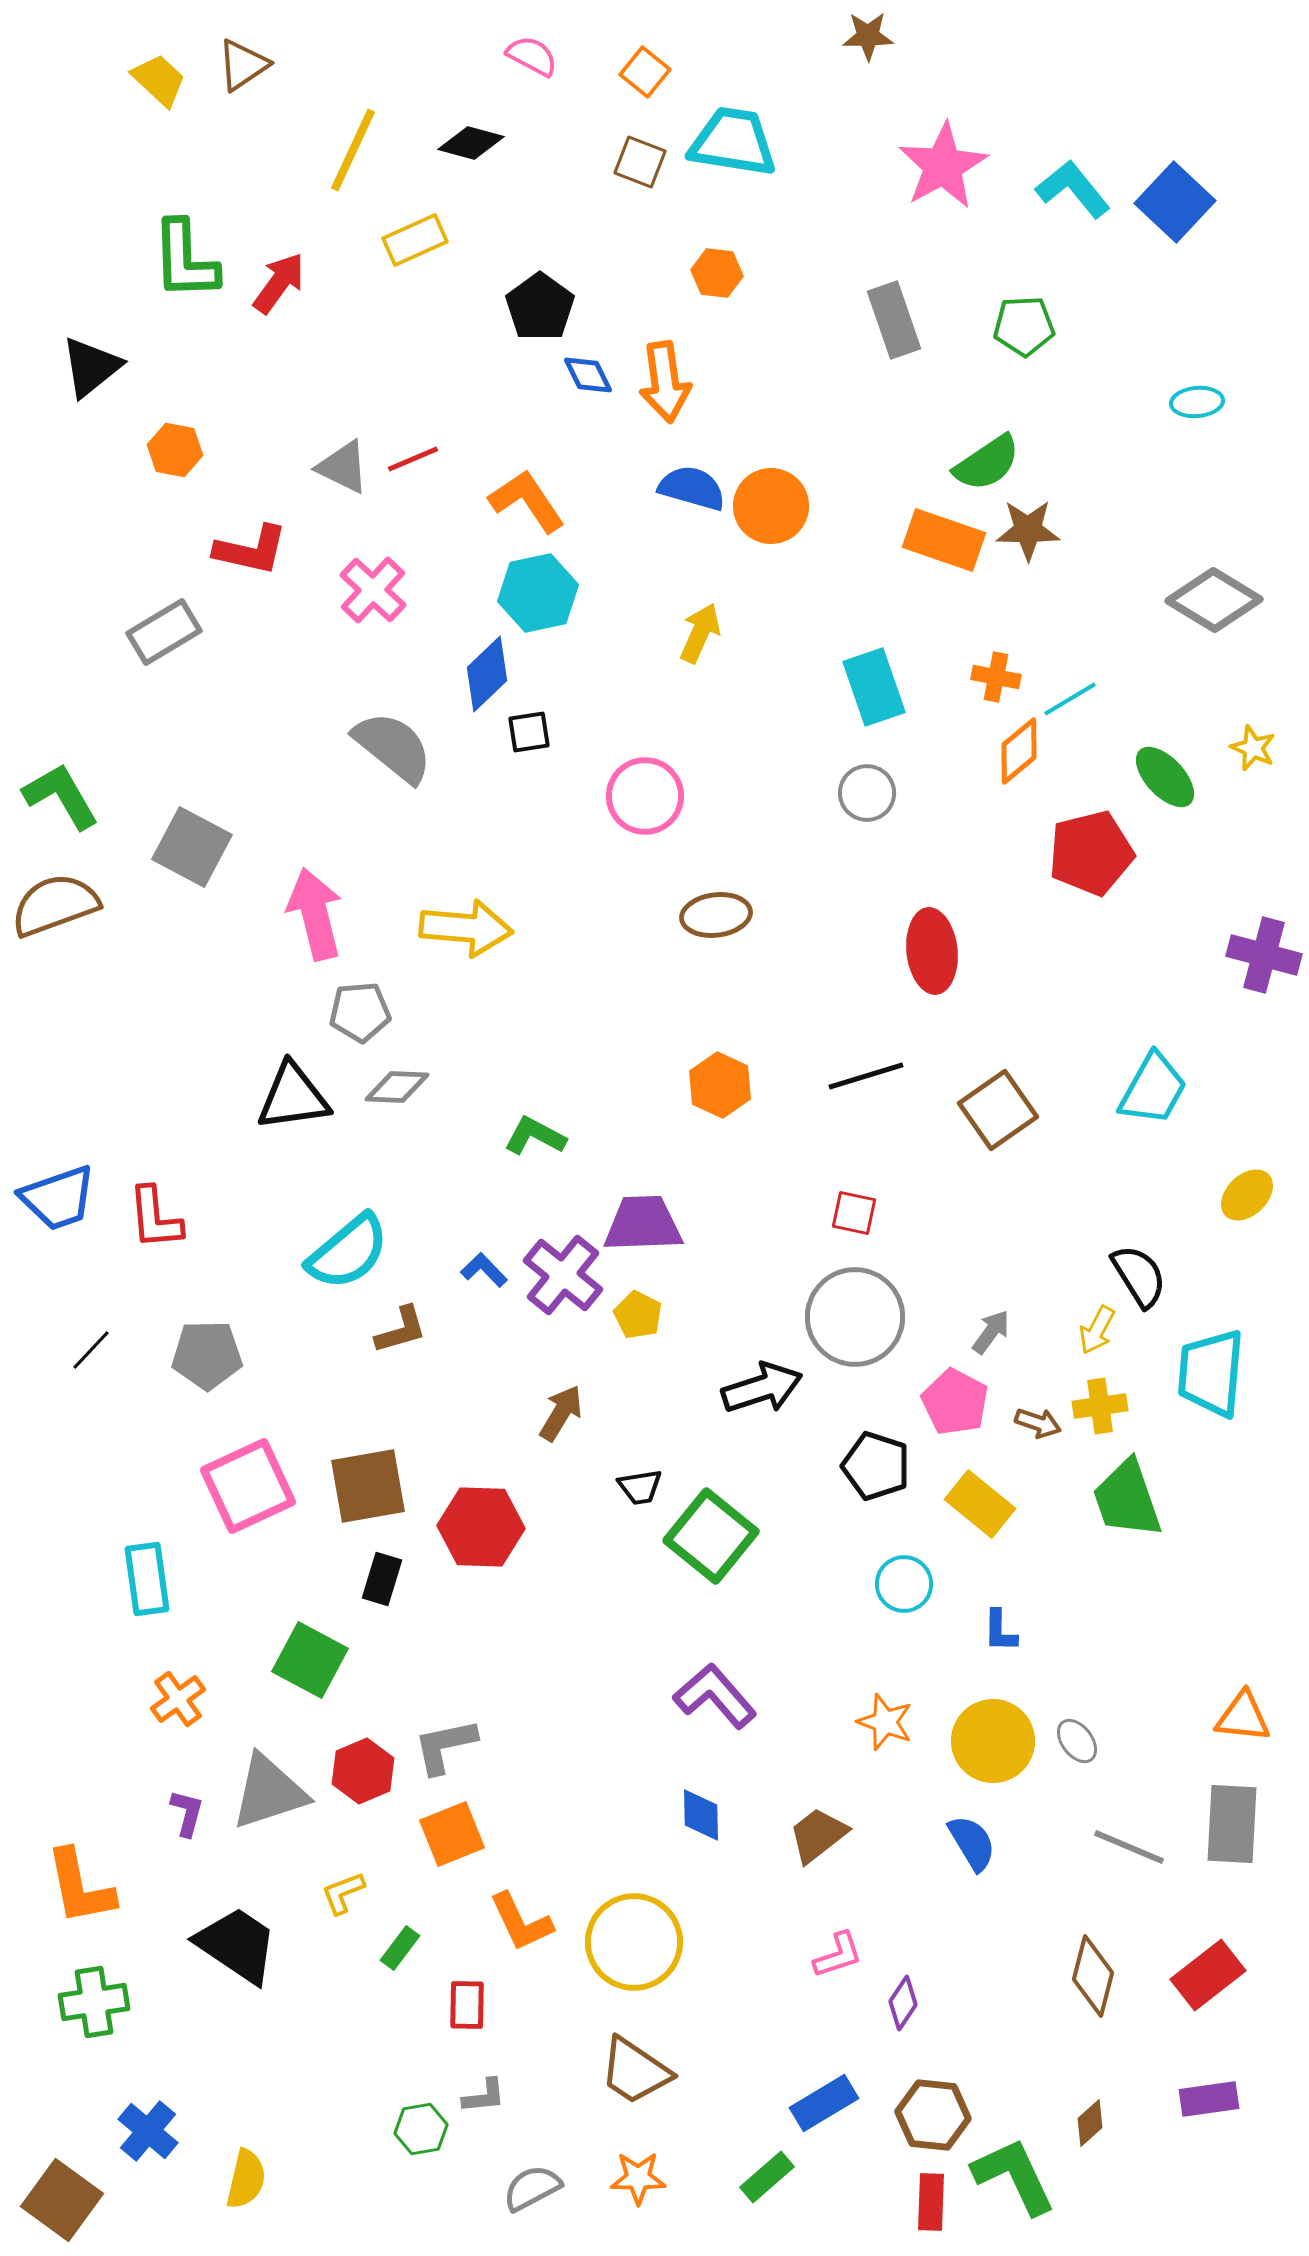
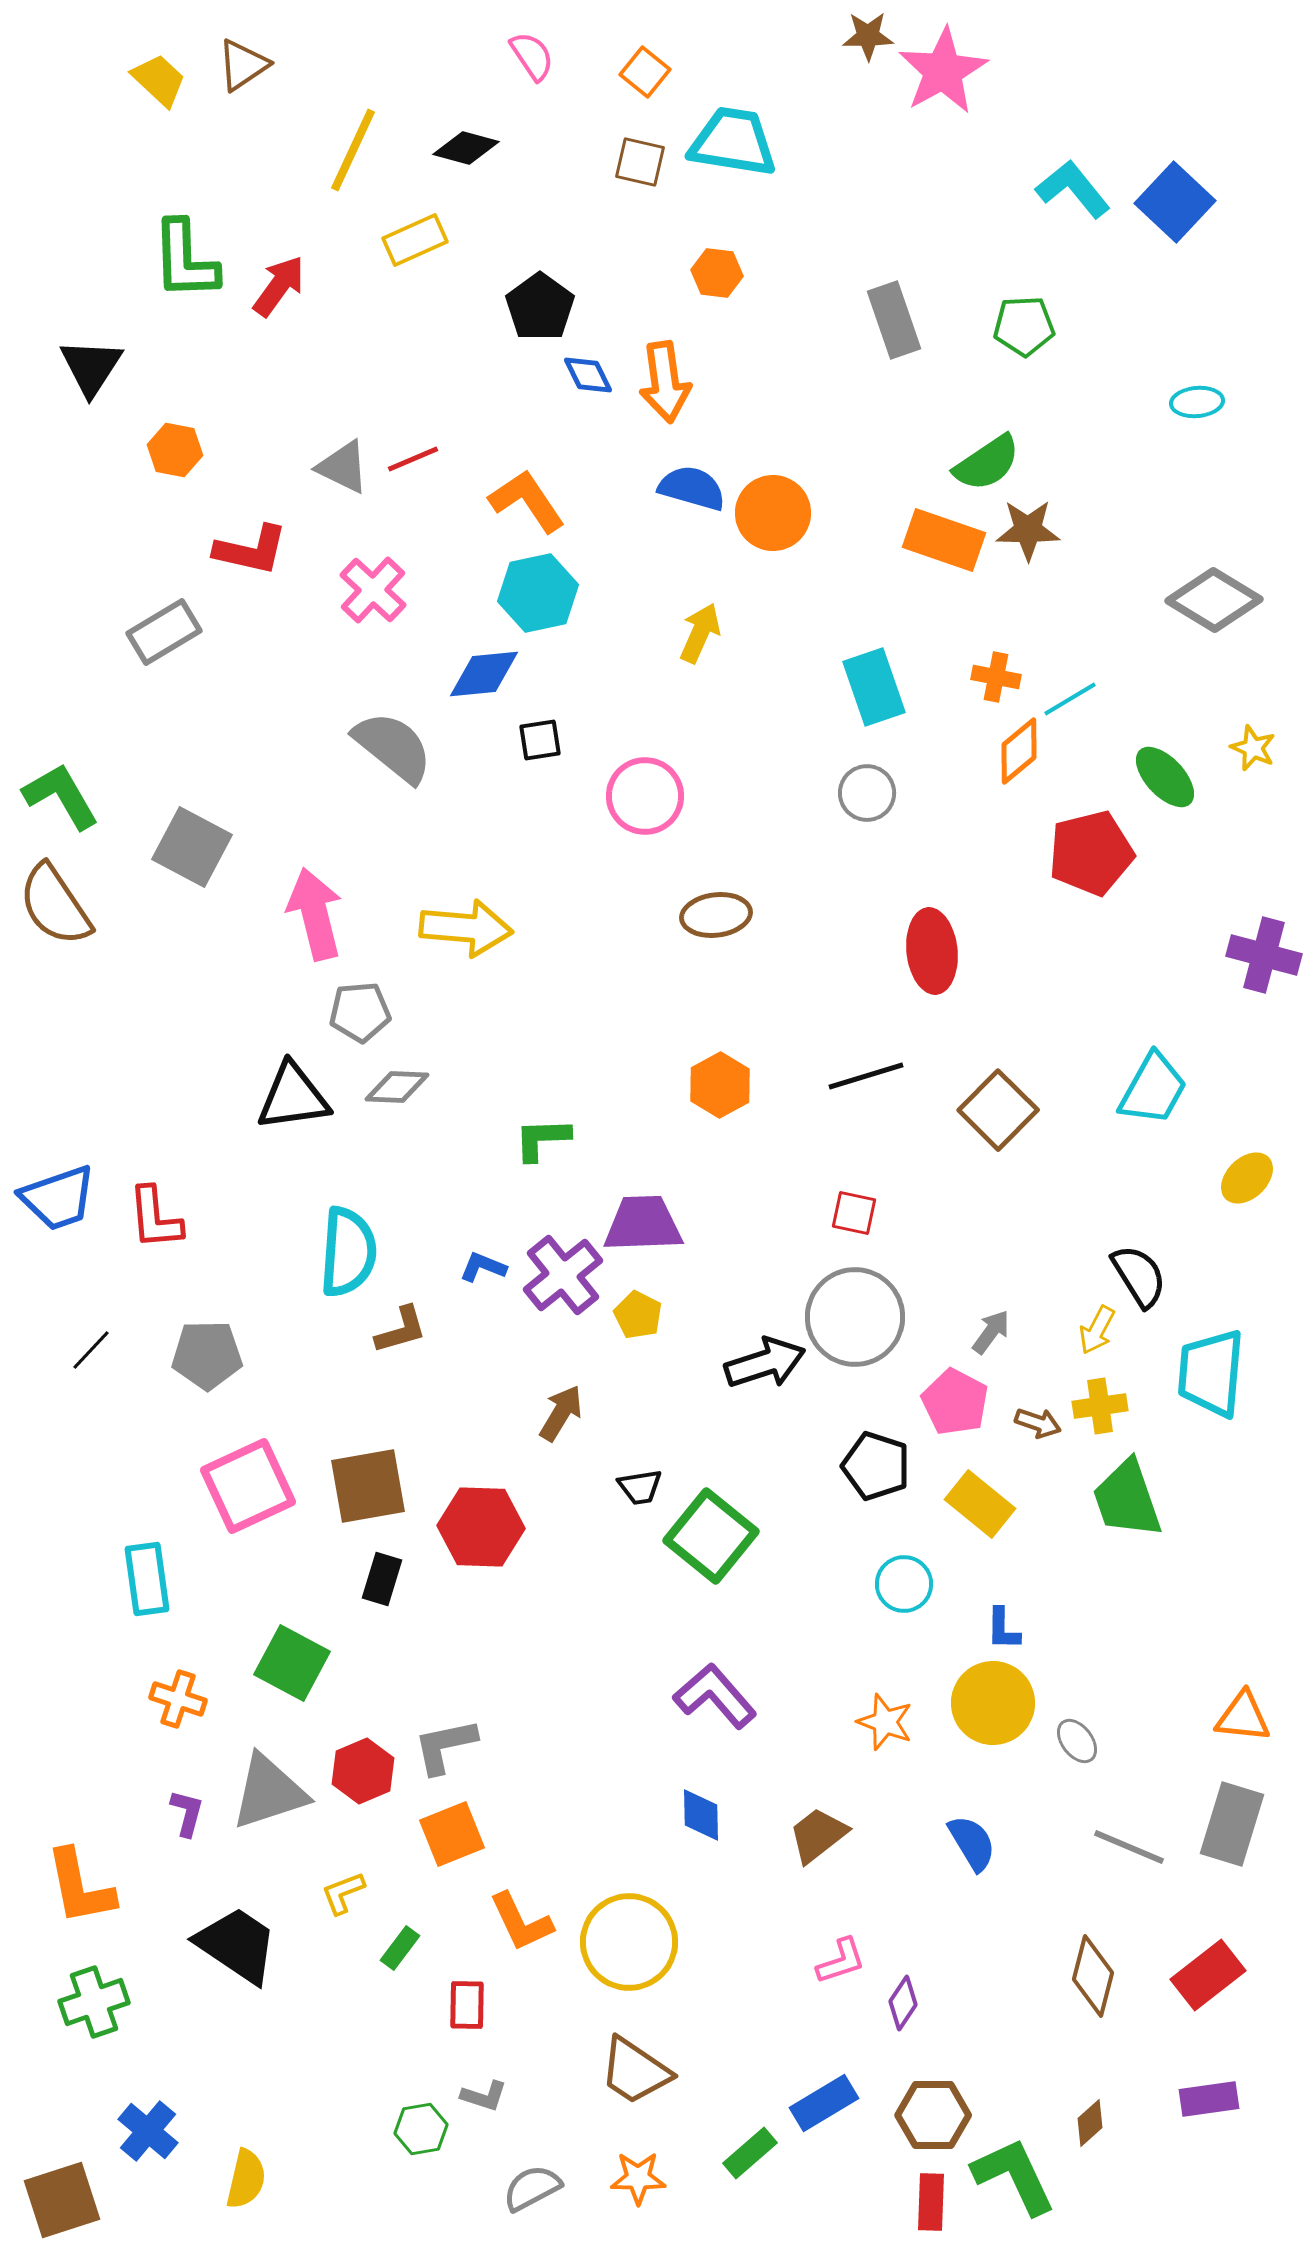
pink semicircle at (532, 56): rotated 28 degrees clockwise
black diamond at (471, 143): moved 5 px left, 5 px down
brown square at (640, 162): rotated 8 degrees counterclockwise
pink star at (943, 166): moved 95 px up
red arrow at (279, 283): moved 3 px down
black triangle at (91, 367): rotated 18 degrees counterclockwise
orange circle at (771, 506): moved 2 px right, 7 px down
blue diamond at (487, 674): moved 3 px left; rotated 38 degrees clockwise
black square at (529, 732): moved 11 px right, 8 px down
brown semicircle at (55, 905): rotated 104 degrees counterclockwise
orange hexagon at (720, 1085): rotated 6 degrees clockwise
brown square at (998, 1110): rotated 10 degrees counterclockwise
green L-shape at (535, 1136): moved 7 px right, 3 px down; rotated 30 degrees counterclockwise
yellow ellipse at (1247, 1195): moved 17 px up
cyan semicircle at (348, 1252): rotated 46 degrees counterclockwise
blue L-shape at (484, 1270): moved 1 px left, 3 px up; rotated 24 degrees counterclockwise
purple cross at (563, 1275): rotated 12 degrees clockwise
black arrow at (762, 1388): moved 3 px right, 25 px up
blue L-shape at (1000, 1631): moved 3 px right, 2 px up
green square at (310, 1660): moved 18 px left, 3 px down
orange cross at (178, 1699): rotated 36 degrees counterclockwise
yellow circle at (993, 1741): moved 38 px up
gray rectangle at (1232, 1824): rotated 14 degrees clockwise
yellow circle at (634, 1942): moved 5 px left
pink L-shape at (838, 1955): moved 3 px right, 6 px down
green cross at (94, 2002): rotated 10 degrees counterclockwise
gray L-shape at (484, 2096): rotated 24 degrees clockwise
brown hexagon at (933, 2115): rotated 6 degrees counterclockwise
green rectangle at (767, 2177): moved 17 px left, 24 px up
brown square at (62, 2200): rotated 36 degrees clockwise
